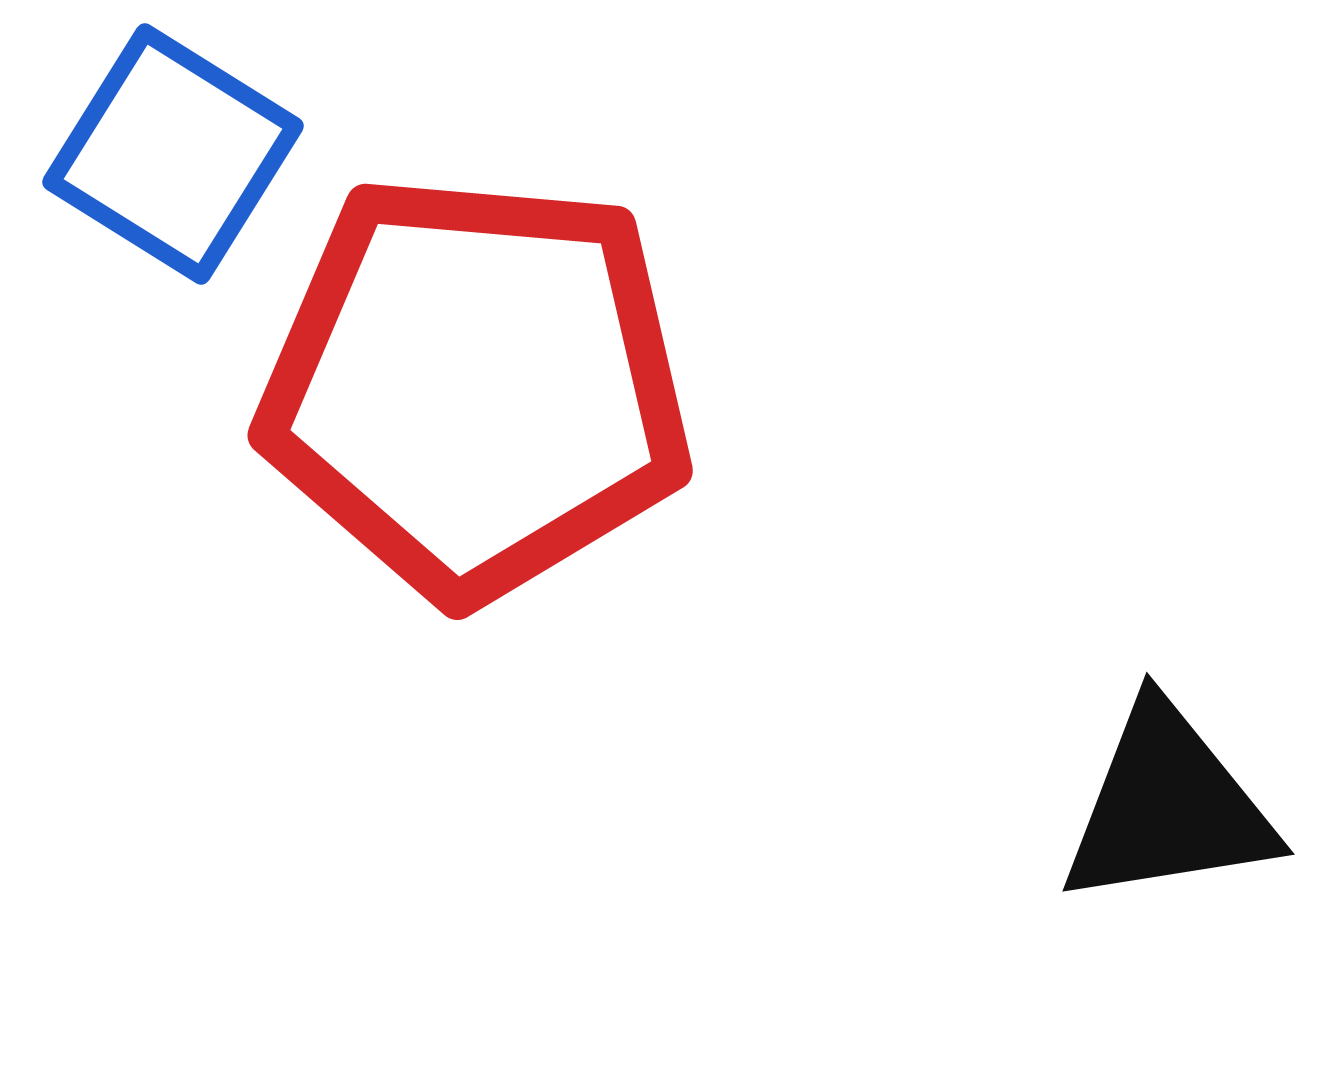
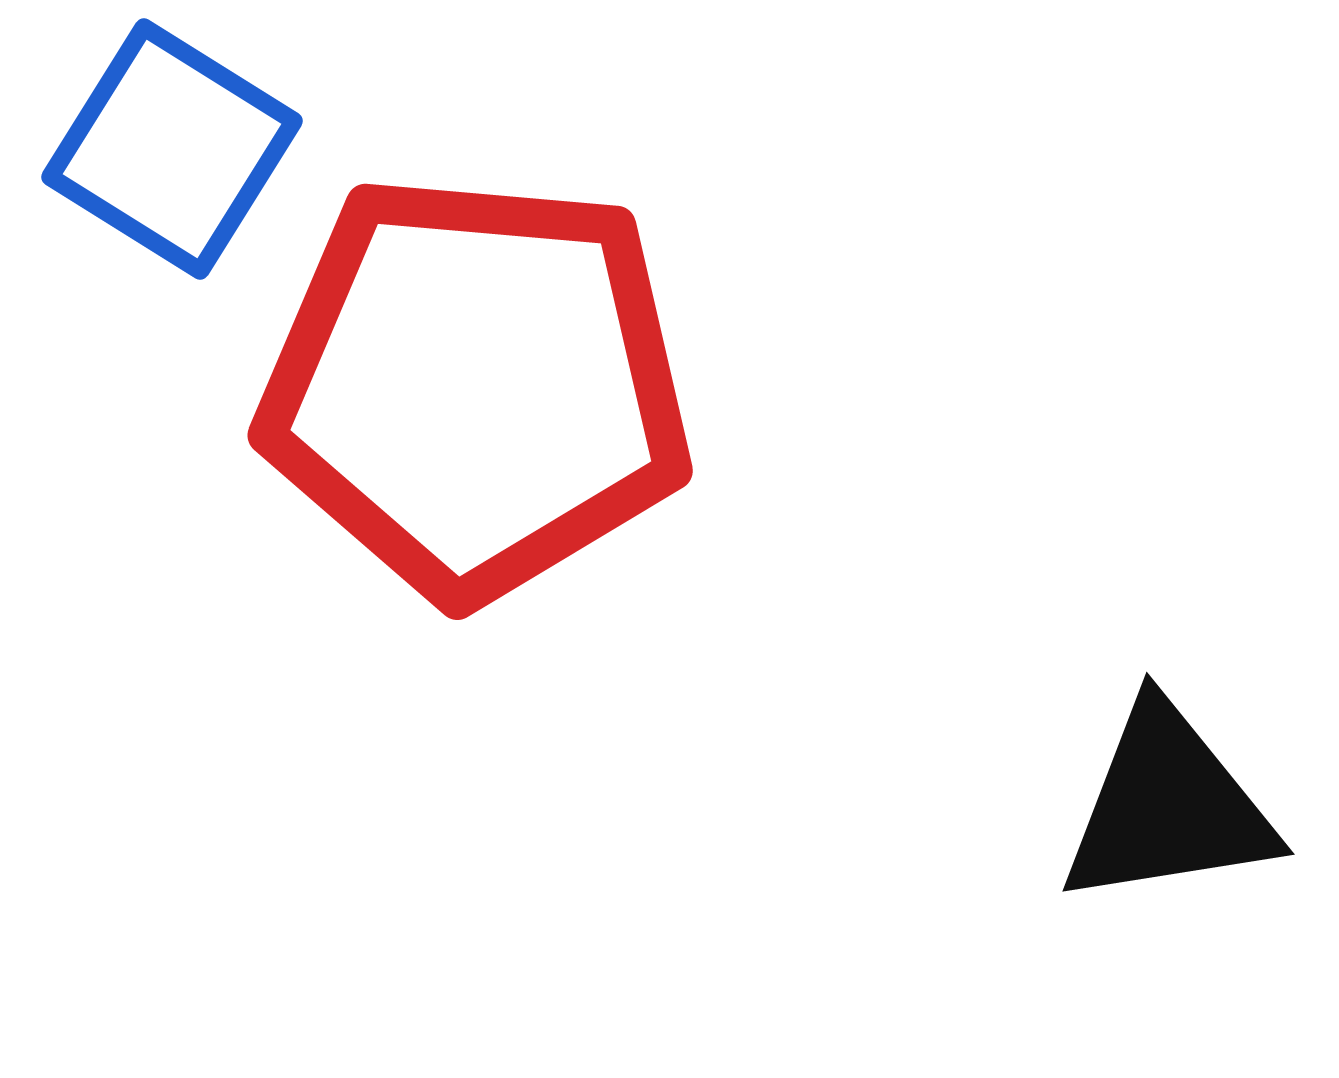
blue square: moved 1 px left, 5 px up
